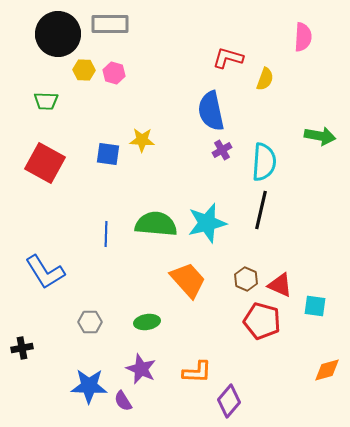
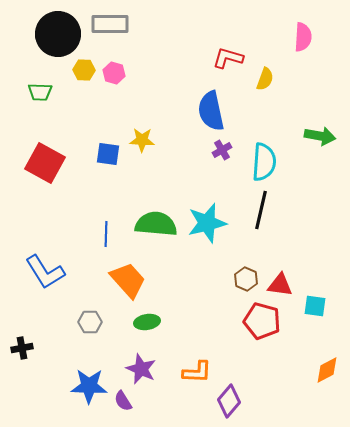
green trapezoid: moved 6 px left, 9 px up
orange trapezoid: moved 60 px left
red triangle: rotated 16 degrees counterclockwise
orange diamond: rotated 12 degrees counterclockwise
